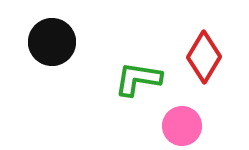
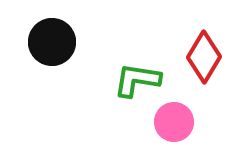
green L-shape: moved 1 px left, 1 px down
pink circle: moved 8 px left, 4 px up
